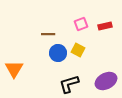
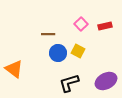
pink square: rotated 24 degrees counterclockwise
yellow square: moved 1 px down
orange triangle: rotated 24 degrees counterclockwise
black L-shape: moved 1 px up
